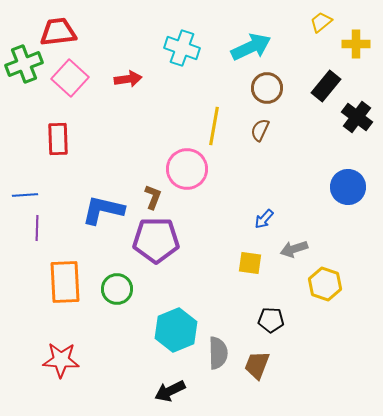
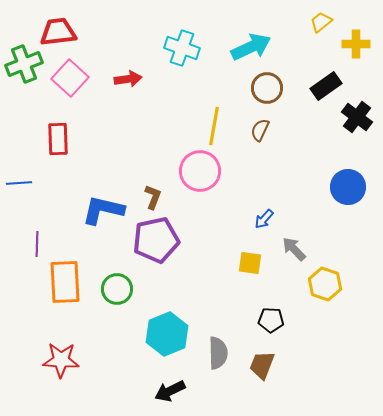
black rectangle: rotated 16 degrees clockwise
pink circle: moved 13 px right, 2 px down
blue line: moved 6 px left, 12 px up
purple line: moved 16 px down
purple pentagon: rotated 12 degrees counterclockwise
gray arrow: rotated 64 degrees clockwise
cyan hexagon: moved 9 px left, 4 px down
brown trapezoid: moved 5 px right
